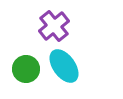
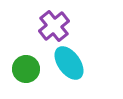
cyan ellipse: moved 5 px right, 3 px up
